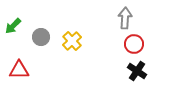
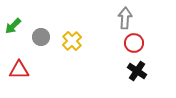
red circle: moved 1 px up
